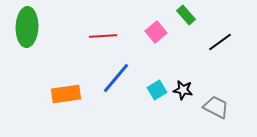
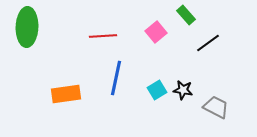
black line: moved 12 px left, 1 px down
blue line: rotated 28 degrees counterclockwise
